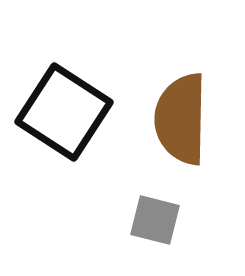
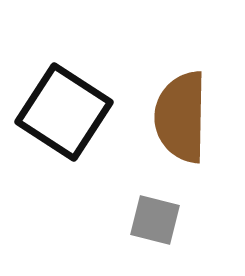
brown semicircle: moved 2 px up
